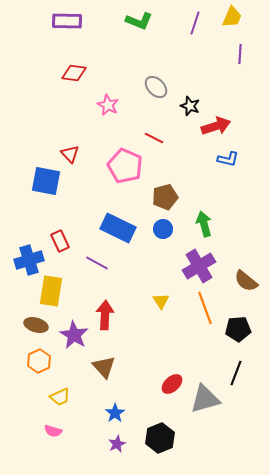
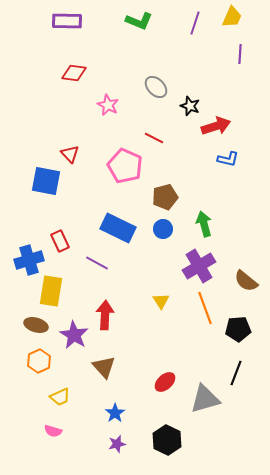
red ellipse at (172, 384): moved 7 px left, 2 px up
black hexagon at (160, 438): moved 7 px right, 2 px down; rotated 12 degrees counterclockwise
purple star at (117, 444): rotated 12 degrees clockwise
